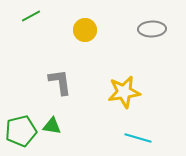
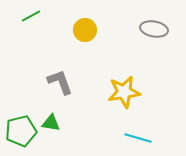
gray ellipse: moved 2 px right; rotated 12 degrees clockwise
gray L-shape: rotated 12 degrees counterclockwise
green triangle: moved 1 px left, 3 px up
